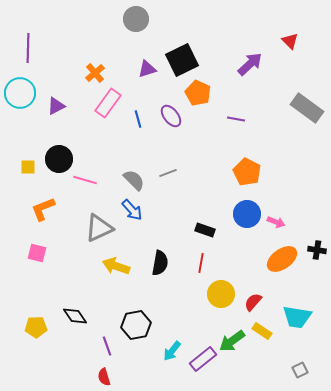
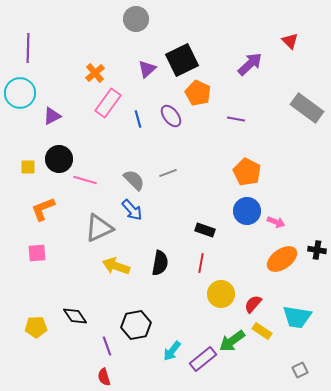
purple triangle at (147, 69): rotated 24 degrees counterclockwise
purple triangle at (56, 106): moved 4 px left, 10 px down
blue circle at (247, 214): moved 3 px up
pink square at (37, 253): rotated 18 degrees counterclockwise
red semicircle at (253, 302): moved 2 px down
